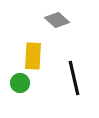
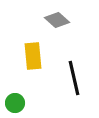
yellow rectangle: rotated 8 degrees counterclockwise
green circle: moved 5 px left, 20 px down
